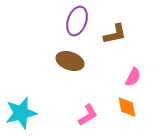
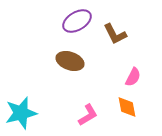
purple ellipse: rotated 40 degrees clockwise
brown L-shape: rotated 75 degrees clockwise
